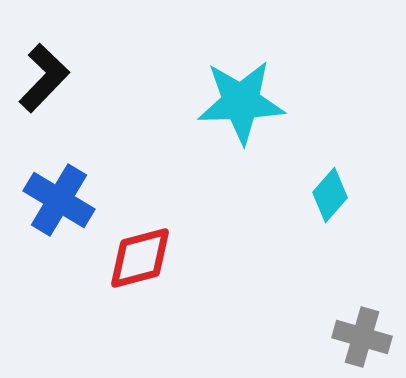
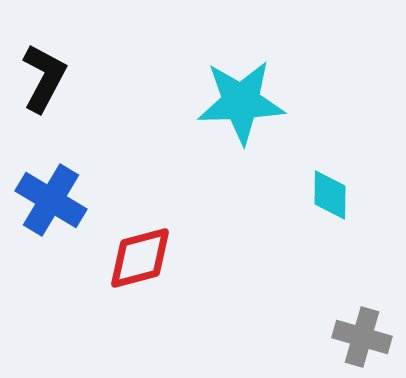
black L-shape: rotated 16 degrees counterclockwise
cyan diamond: rotated 40 degrees counterclockwise
blue cross: moved 8 px left
